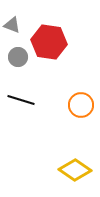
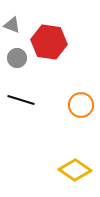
gray circle: moved 1 px left, 1 px down
